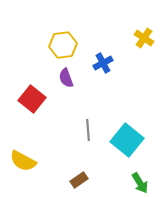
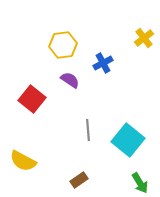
yellow cross: rotated 18 degrees clockwise
purple semicircle: moved 4 px right, 2 px down; rotated 144 degrees clockwise
cyan square: moved 1 px right
